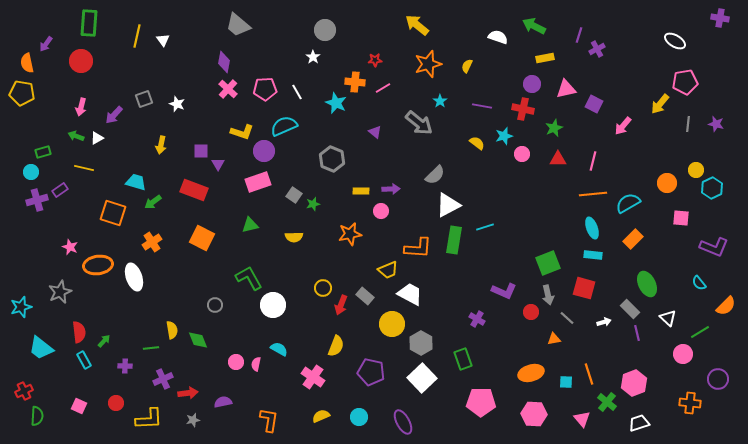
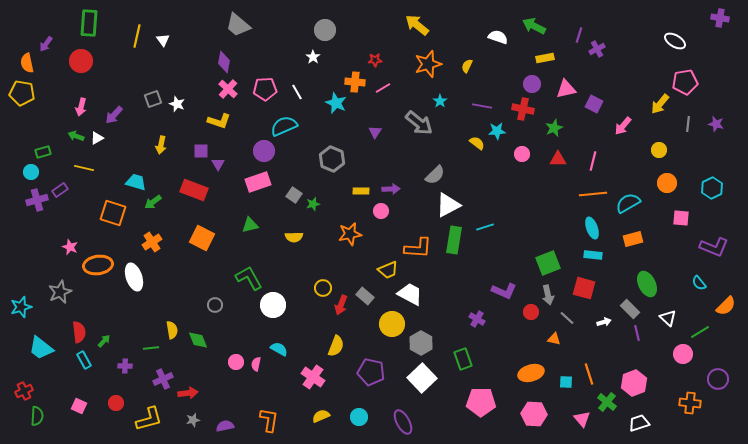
gray square at (144, 99): moved 9 px right
yellow L-shape at (242, 132): moved 23 px left, 11 px up
purple triangle at (375, 132): rotated 24 degrees clockwise
cyan star at (504, 136): moved 7 px left, 5 px up; rotated 12 degrees clockwise
yellow circle at (696, 170): moved 37 px left, 20 px up
orange rectangle at (633, 239): rotated 30 degrees clockwise
orange triangle at (554, 339): rotated 24 degrees clockwise
purple semicircle at (223, 402): moved 2 px right, 24 px down
yellow L-shape at (149, 419): rotated 12 degrees counterclockwise
